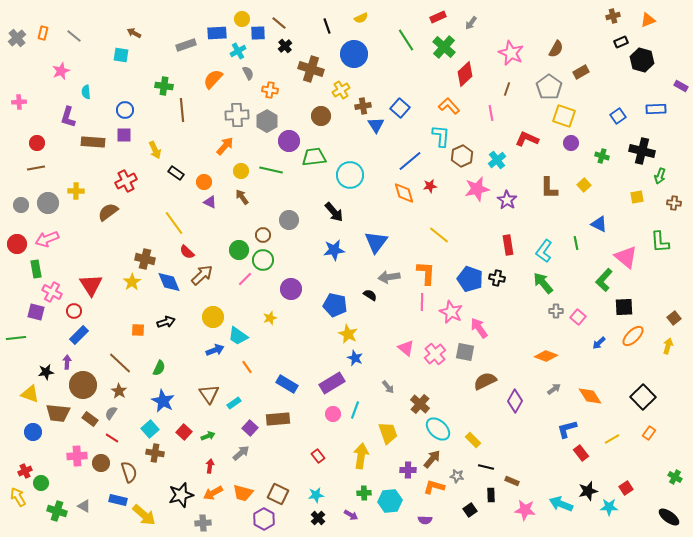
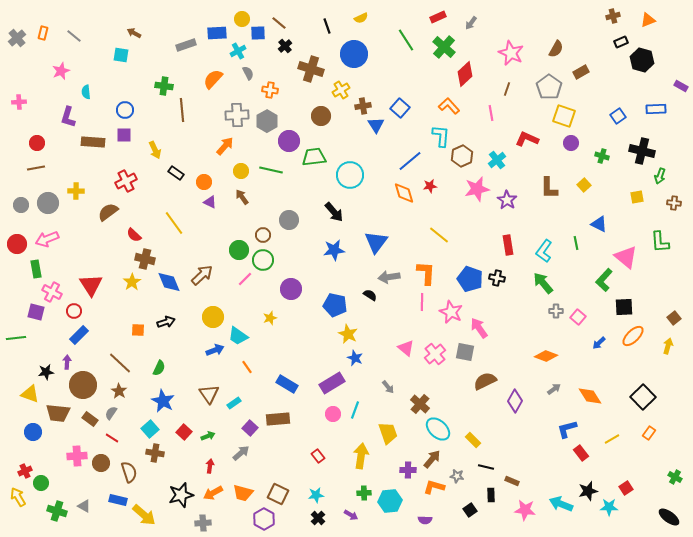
red semicircle at (187, 252): moved 53 px left, 17 px up
